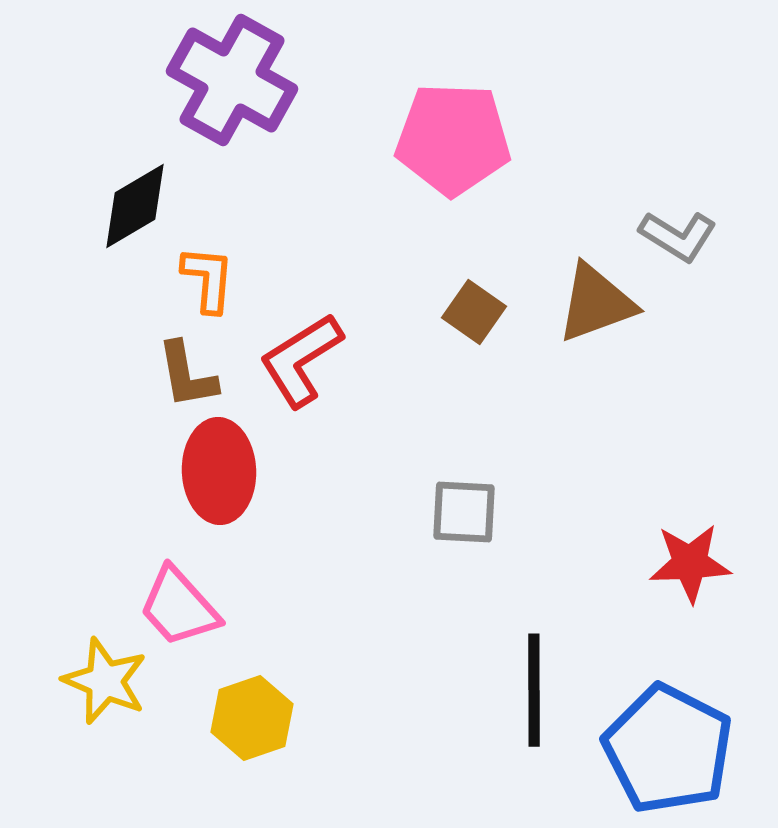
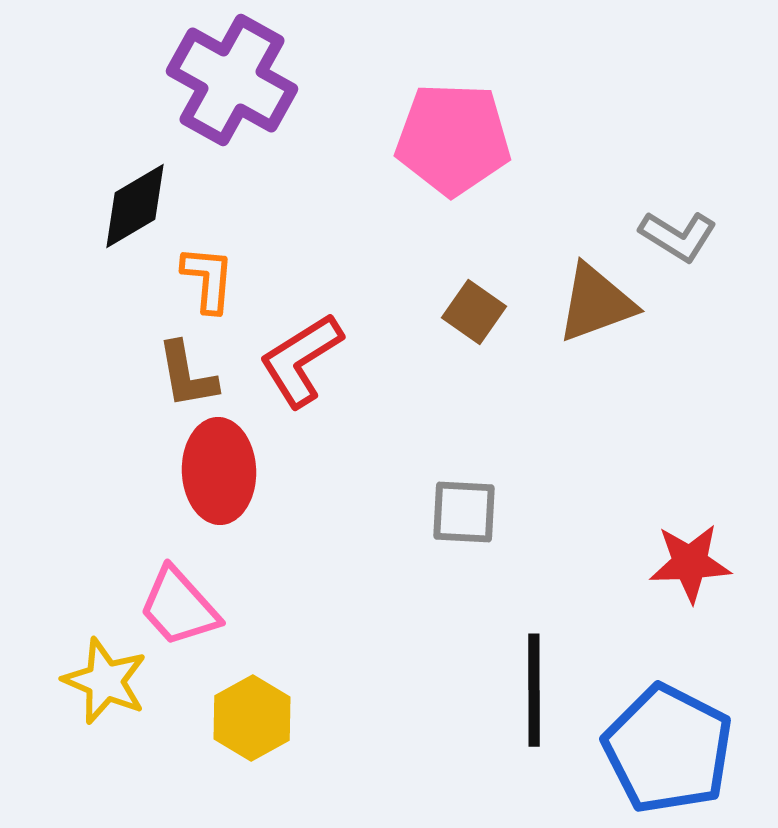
yellow hexagon: rotated 10 degrees counterclockwise
